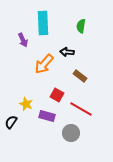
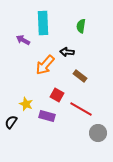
purple arrow: rotated 144 degrees clockwise
orange arrow: moved 1 px right, 1 px down
gray circle: moved 27 px right
